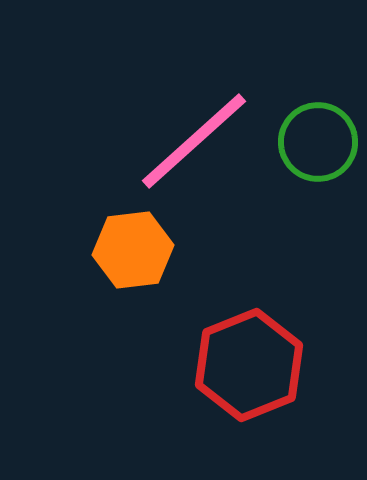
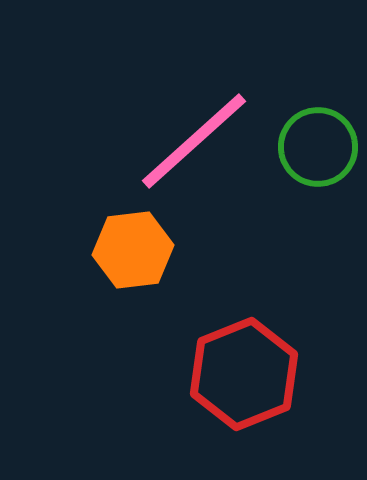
green circle: moved 5 px down
red hexagon: moved 5 px left, 9 px down
